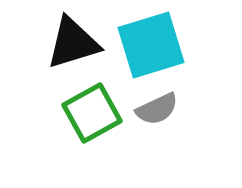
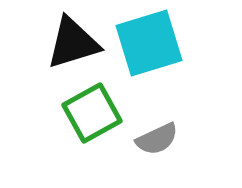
cyan square: moved 2 px left, 2 px up
gray semicircle: moved 30 px down
